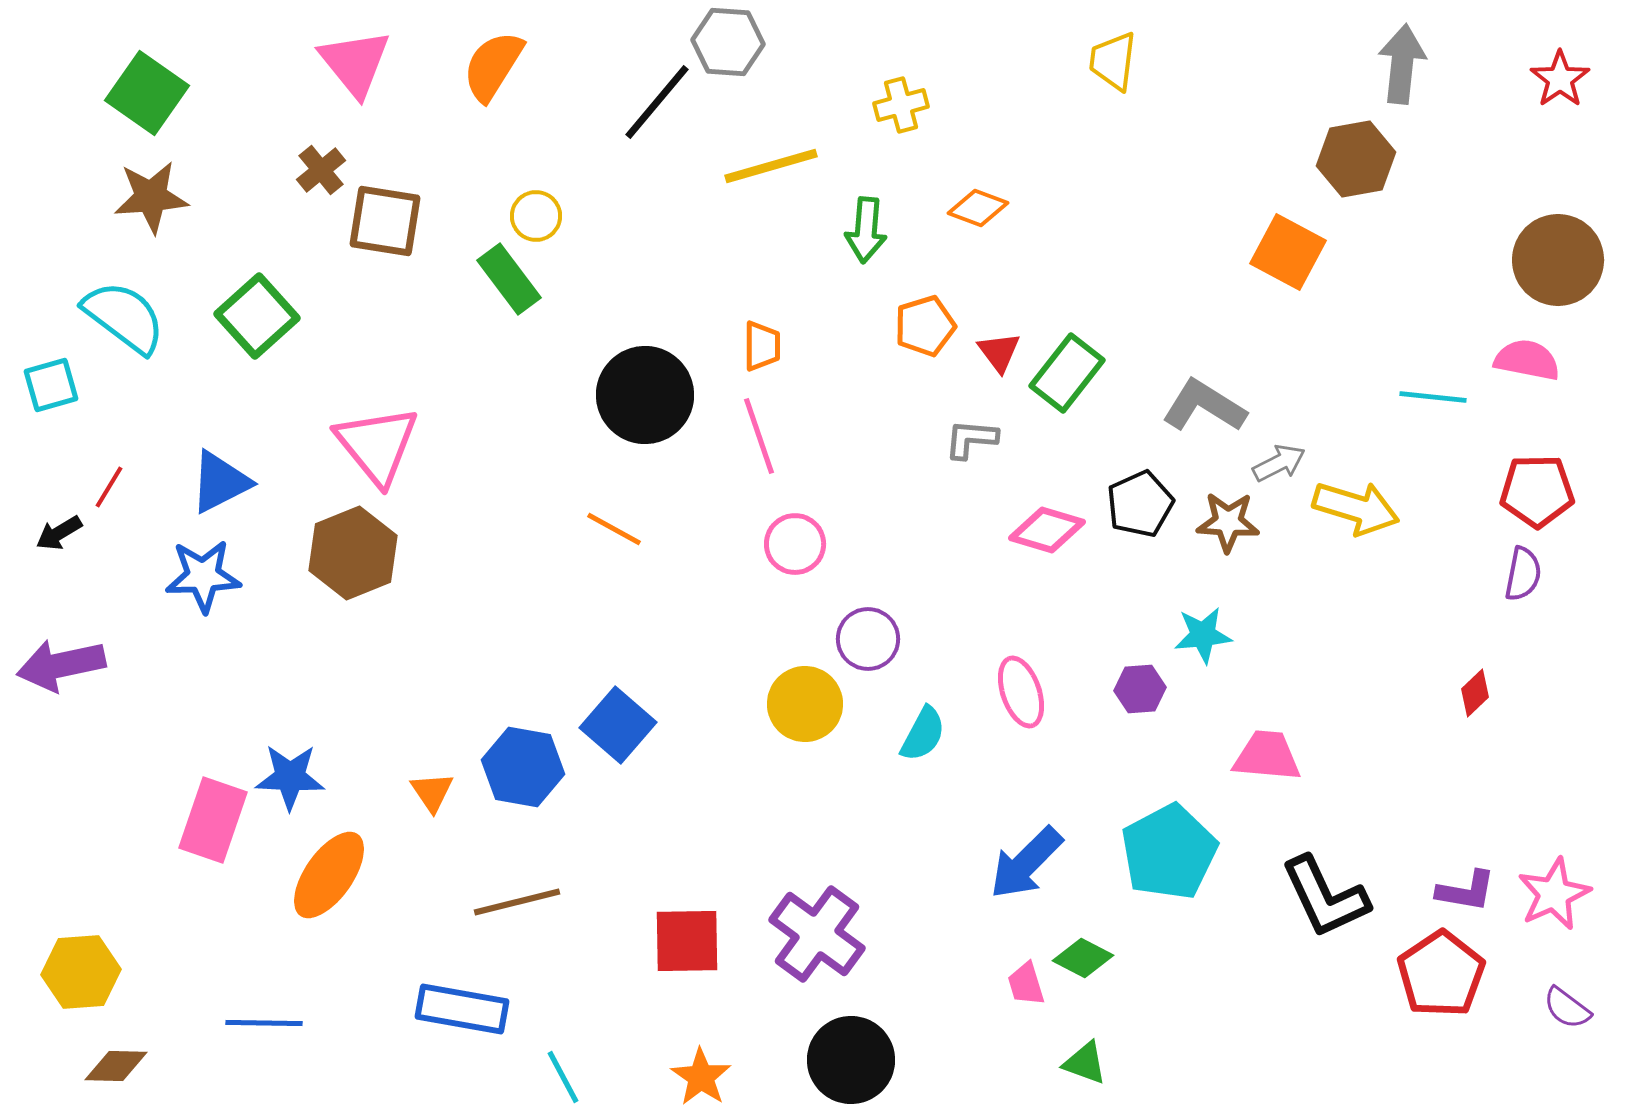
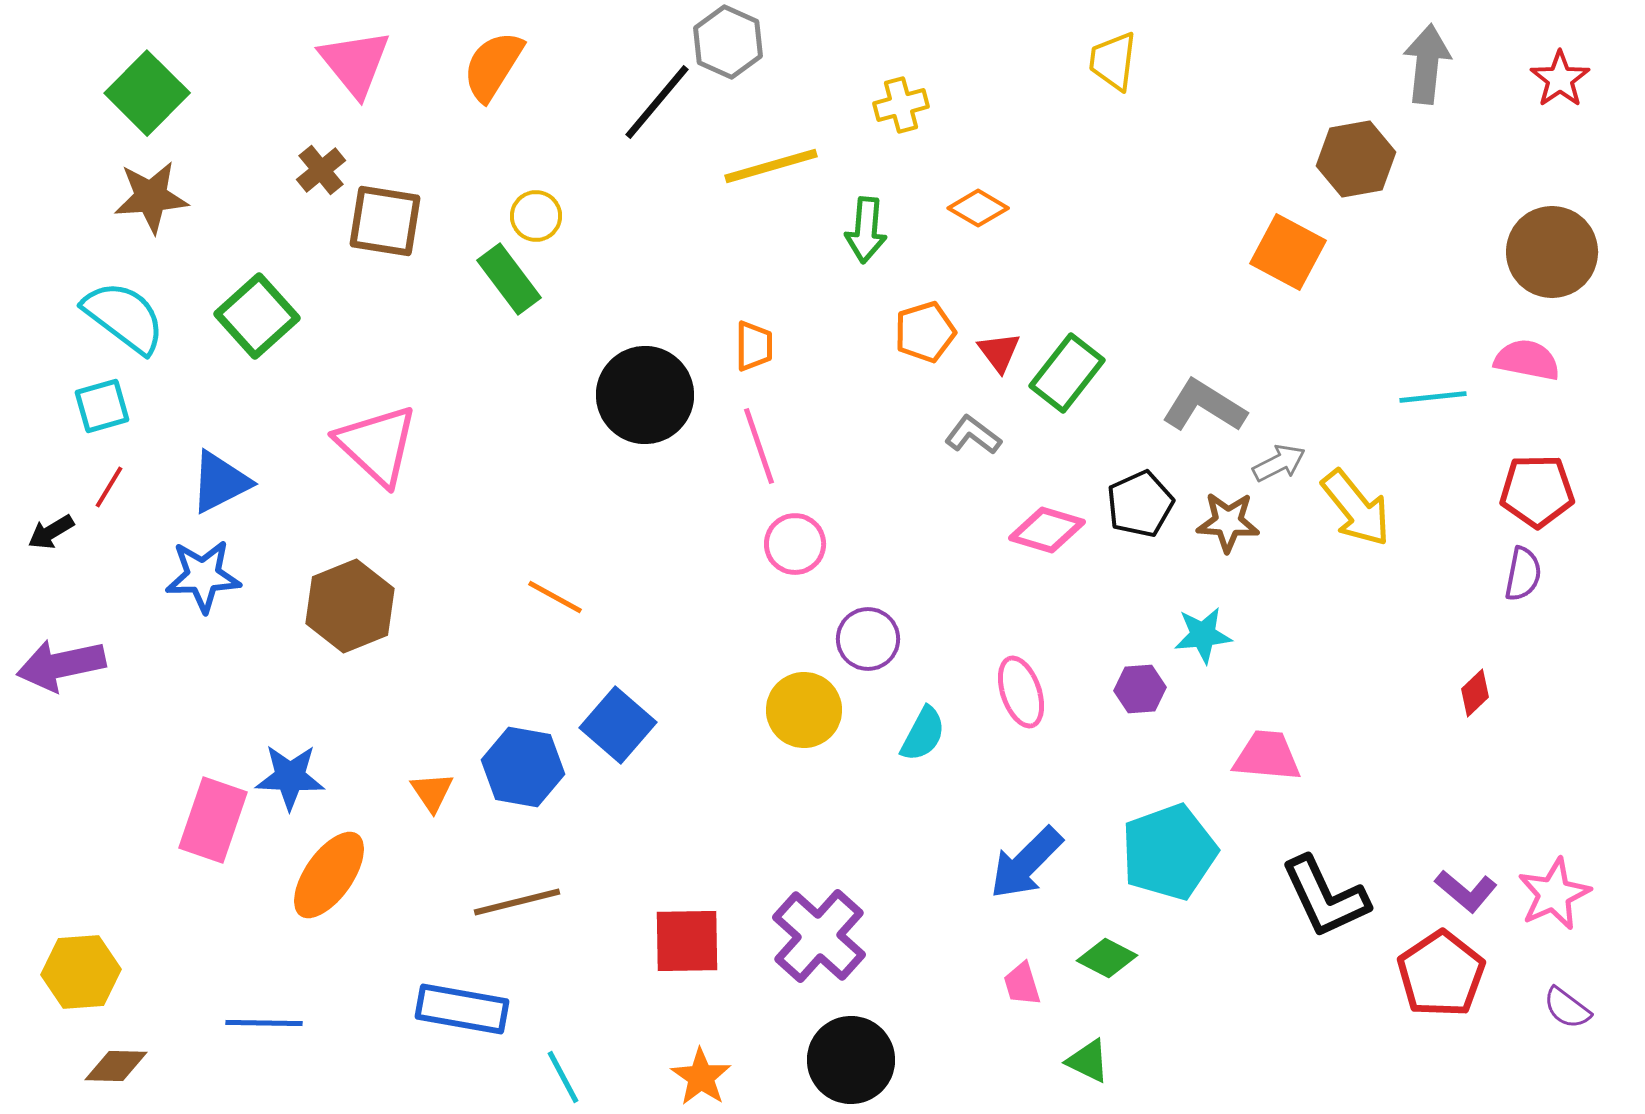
gray hexagon at (728, 42): rotated 20 degrees clockwise
gray arrow at (1402, 64): moved 25 px right
green square at (147, 93): rotated 10 degrees clockwise
orange diamond at (978, 208): rotated 10 degrees clockwise
brown circle at (1558, 260): moved 6 px left, 8 px up
orange pentagon at (925, 326): moved 6 px down
orange trapezoid at (762, 346): moved 8 px left
cyan square at (51, 385): moved 51 px right, 21 px down
cyan line at (1433, 397): rotated 12 degrees counterclockwise
pink line at (759, 436): moved 10 px down
gray L-shape at (971, 439): moved 2 px right, 4 px up; rotated 32 degrees clockwise
pink triangle at (377, 445): rotated 8 degrees counterclockwise
yellow arrow at (1356, 508): rotated 34 degrees clockwise
orange line at (614, 529): moved 59 px left, 68 px down
black arrow at (59, 533): moved 8 px left, 1 px up
brown hexagon at (353, 553): moved 3 px left, 53 px down
yellow circle at (805, 704): moved 1 px left, 6 px down
cyan pentagon at (1169, 852): rotated 8 degrees clockwise
purple L-shape at (1466, 891): rotated 30 degrees clockwise
purple cross at (817, 934): moved 2 px right, 2 px down; rotated 6 degrees clockwise
green diamond at (1083, 958): moved 24 px right
pink trapezoid at (1026, 984): moved 4 px left
green triangle at (1085, 1063): moved 3 px right, 2 px up; rotated 6 degrees clockwise
